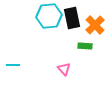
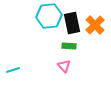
black rectangle: moved 5 px down
green rectangle: moved 16 px left
cyan line: moved 5 px down; rotated 16 degrees counterclockwise
pink triangle: moved 3 px up
